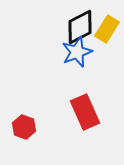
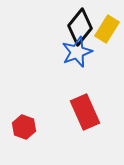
black diamond: rotated 24 degrees counterclockwise
